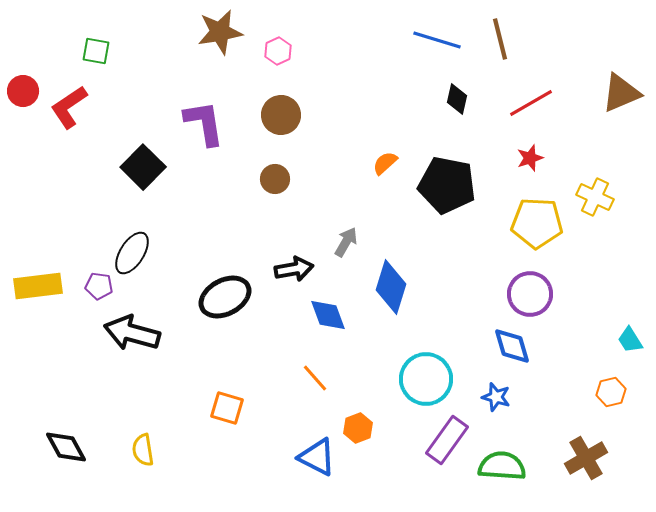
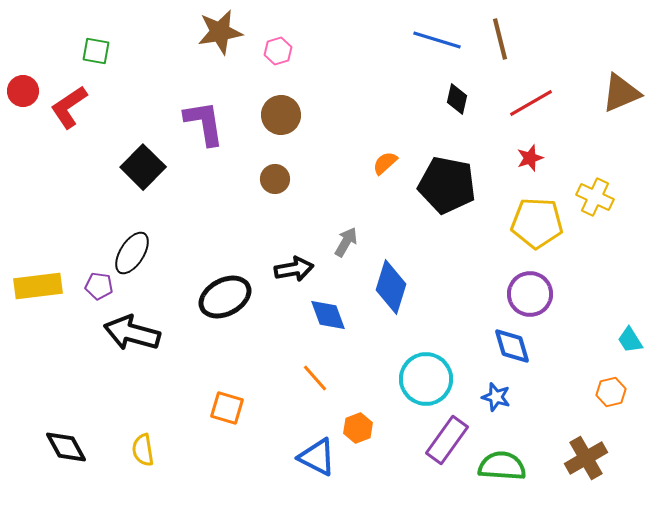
pink hexagon at (278, 51): rotated 8 degrees clockwise
